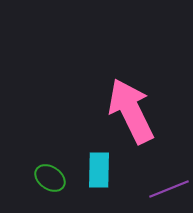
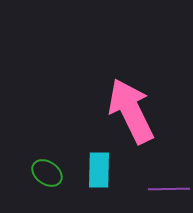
green ellipse: moved 3 px left, 5 px up
purple line: rotated 21 degrees clockwise
